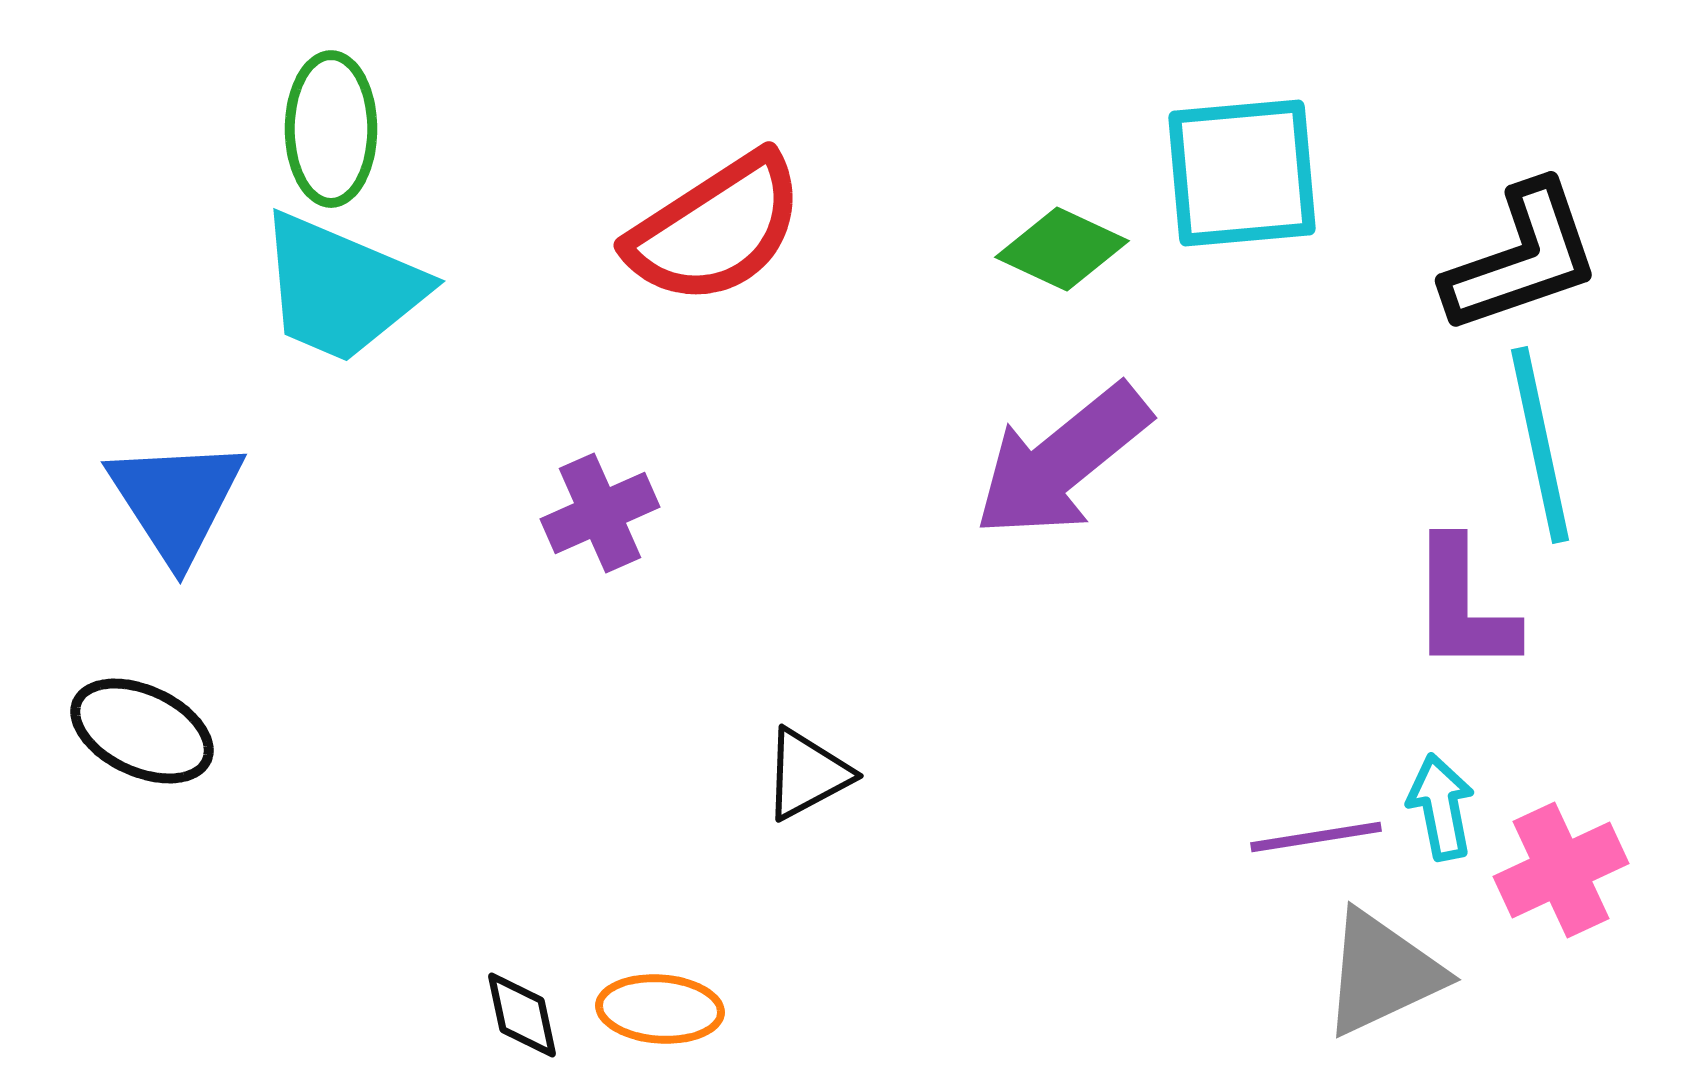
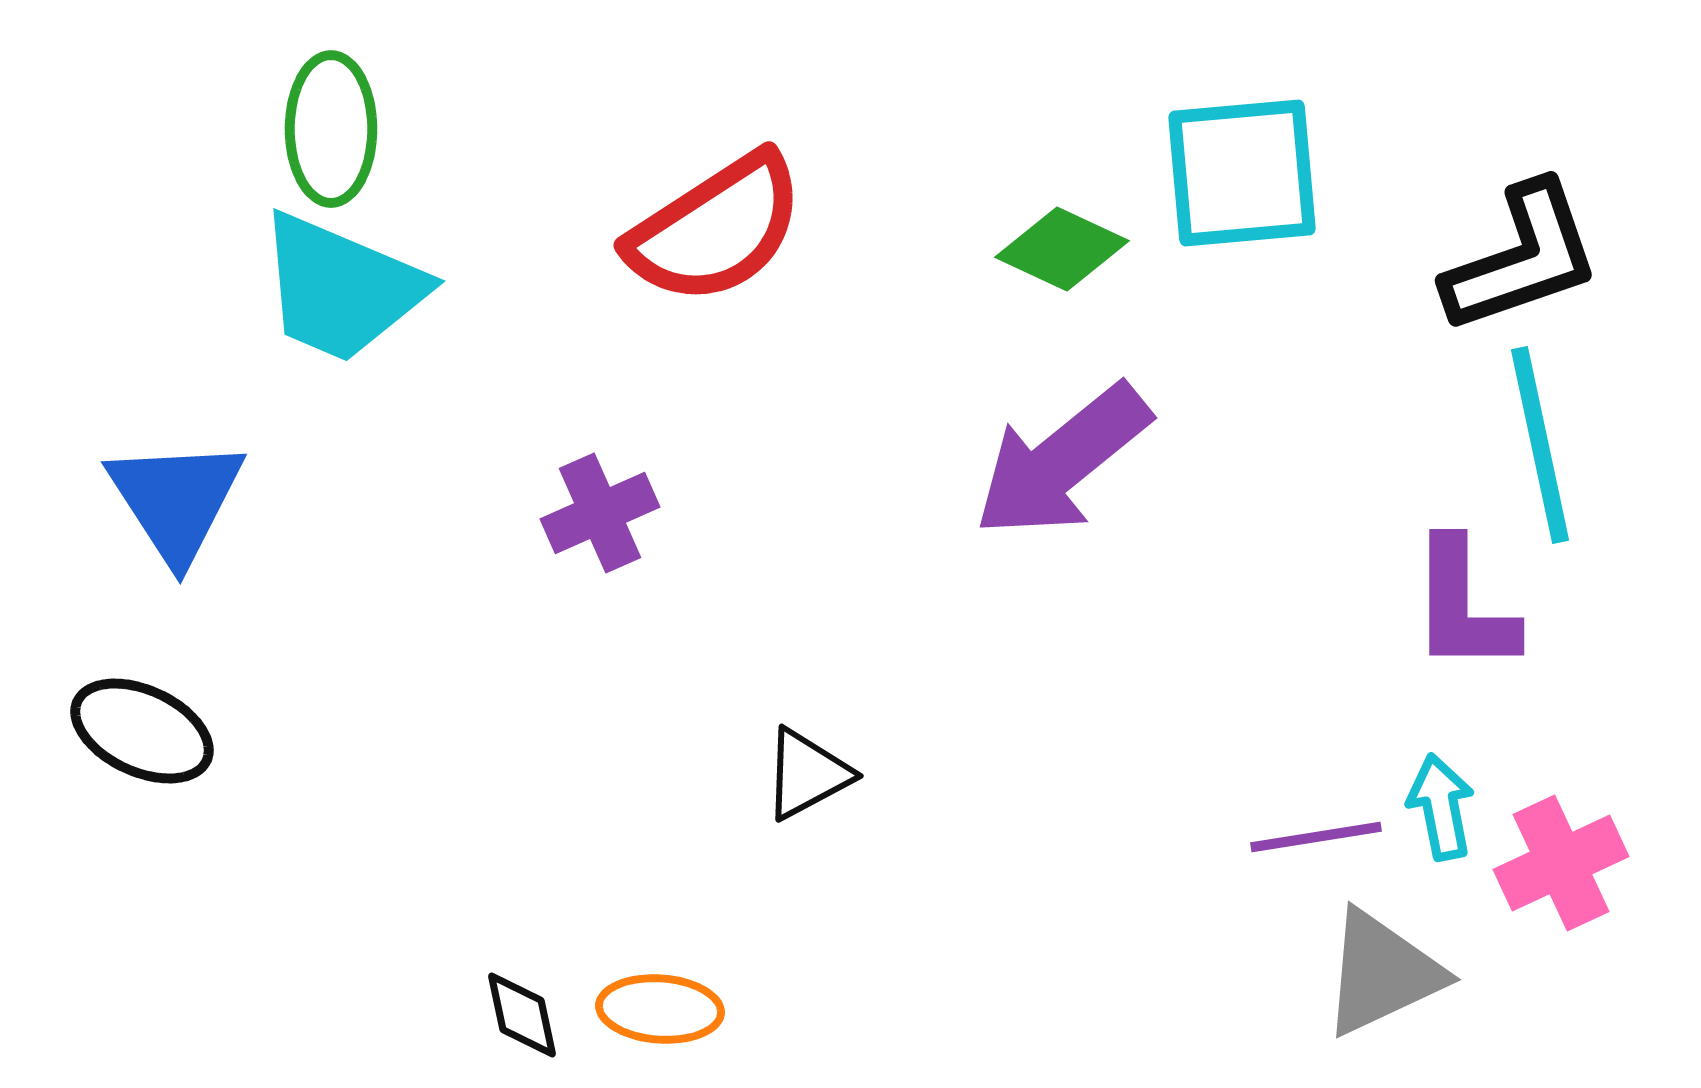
pink cross: moved 7 px up
